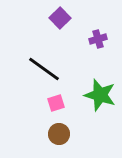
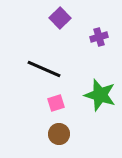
purple cross: moved 1 px right, 2 px up
black line: rotated 12 degrees counterclockwise
